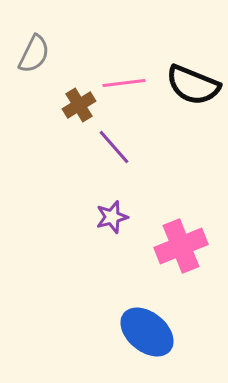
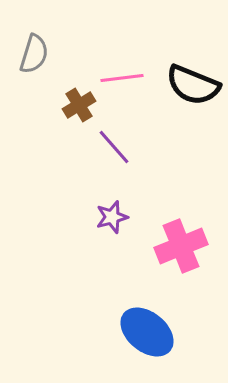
gray semicircle: rotated 9 degrees counterclockwise
pink line: moved 2 px left, 5 px up
